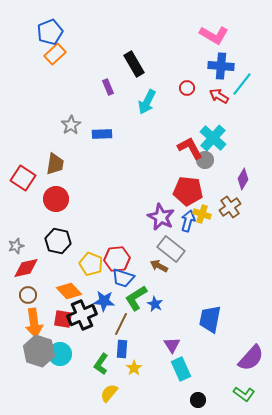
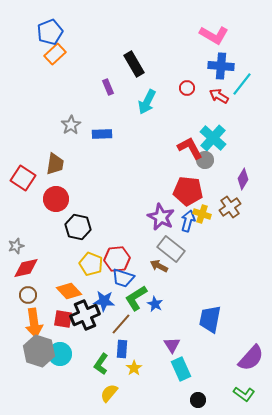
black hexagon at (58, 241): moved 20 px right, 14 px up
black cross at (82, 315): moved 3 px right
brown line at (121, 324): rotated 15 degrees clockwise
